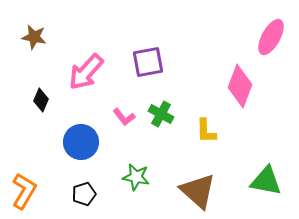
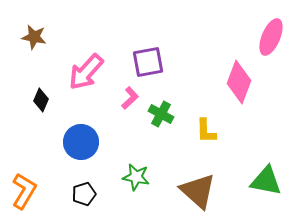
pink ellipse: rotated 6 degrees counterclockwise
pink diamond: moved 1 px left, 4 px up
pink L-shape: moved 6 px right, 19 px up; rotated 95 degrees counterclockwise
